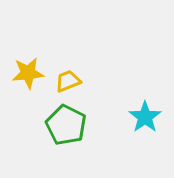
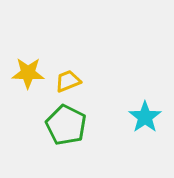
yellow star: rotated 8 degrees clockwise
